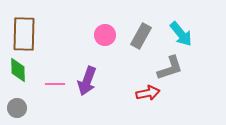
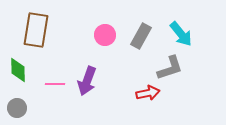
brown rectangle: moved 12 px right, 4 px up; rotated 8 degrees clockwise
